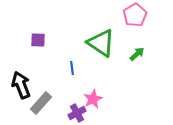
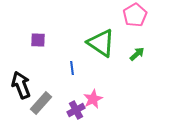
purple cross: moved 1 px left, 3 px up
